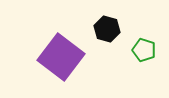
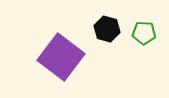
green pentagon: moved 17 px up; rotated 15 degrees counterclockwise
